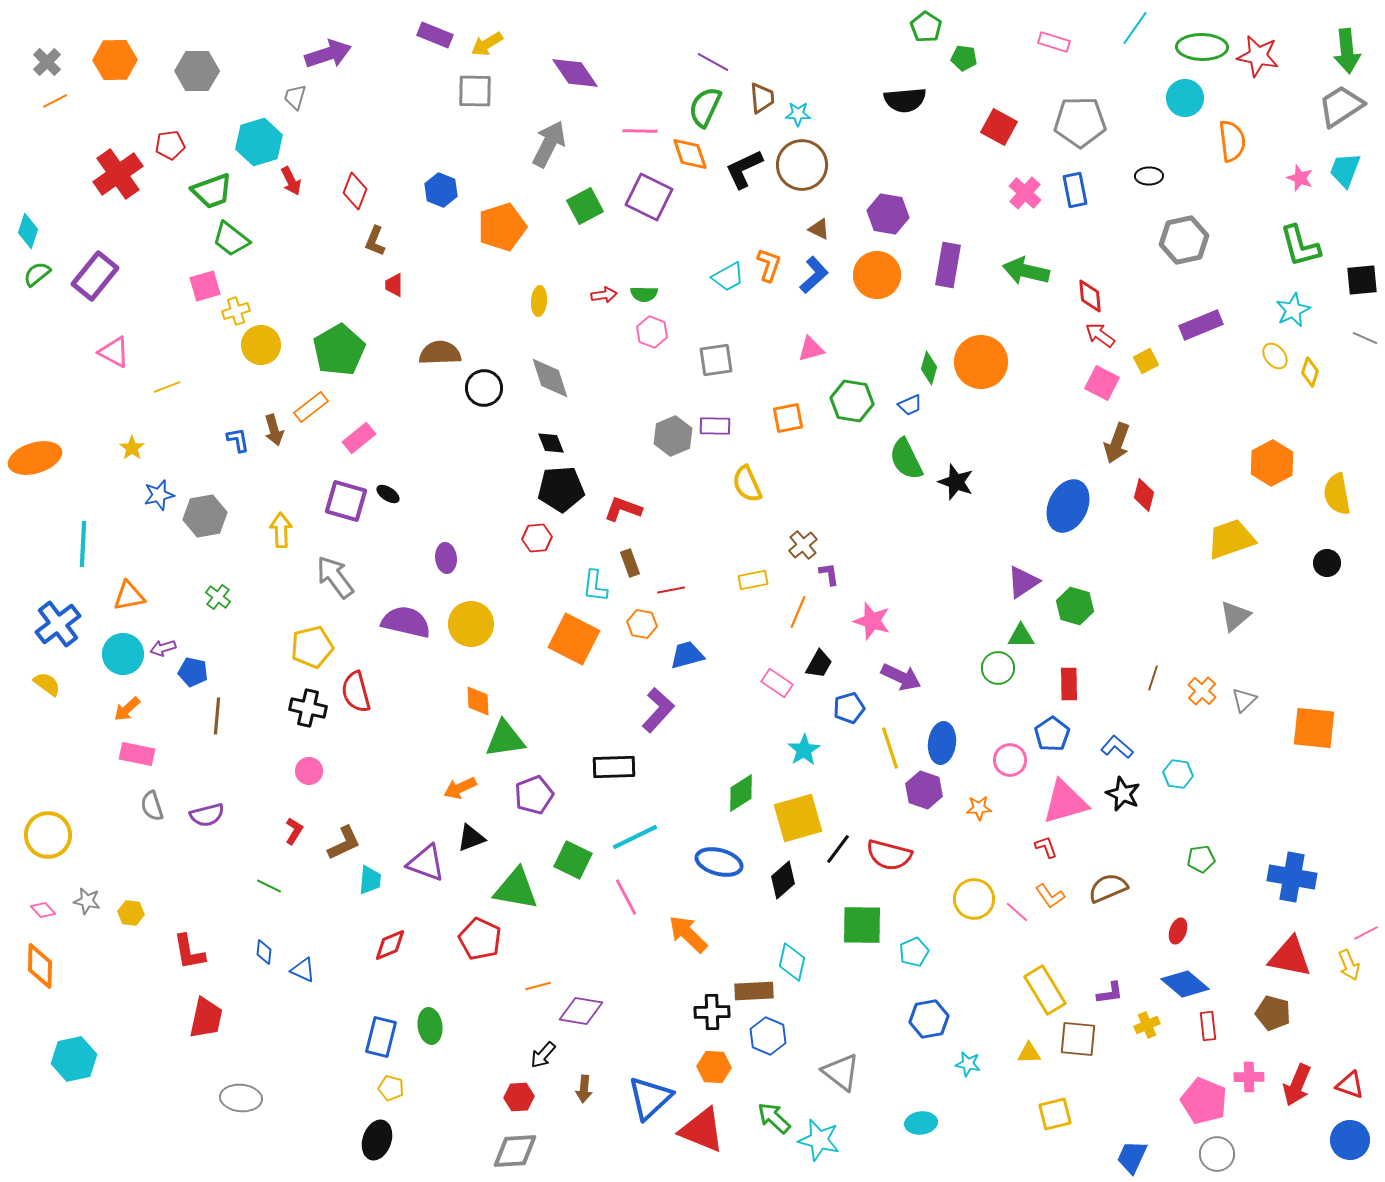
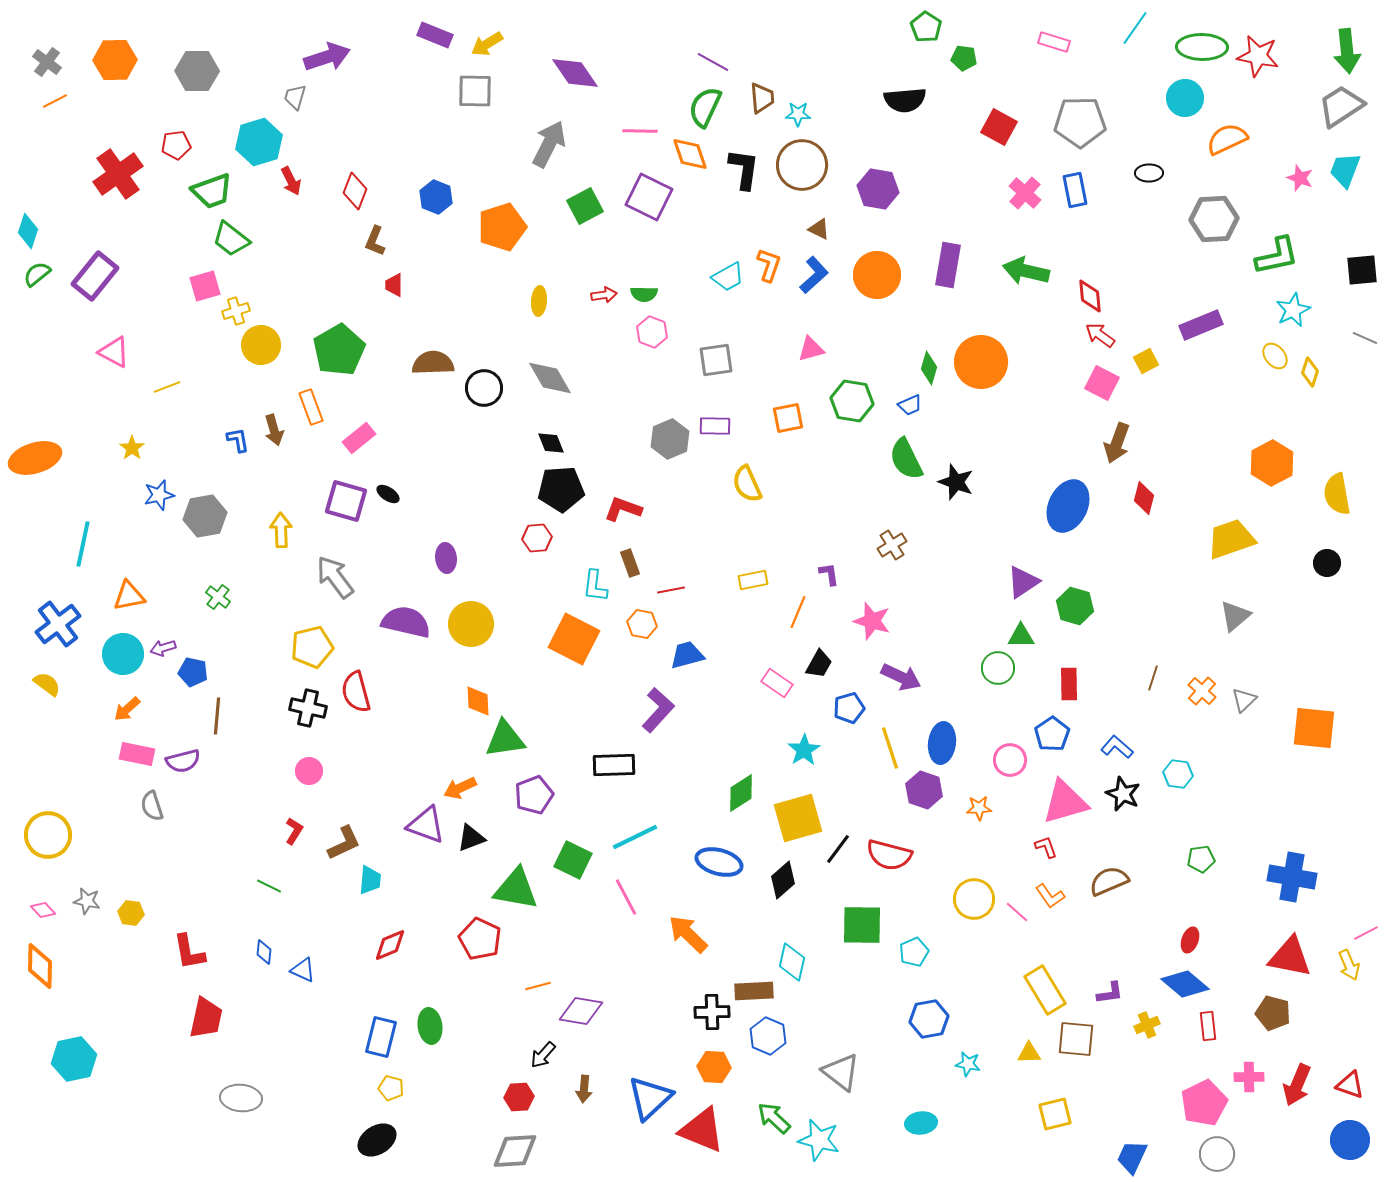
purple arrow at (328, 54): moved 1 px left, 3 px down
gray cross at (47, 62): rotated 8 degrees counterclockwise
orange semicircle at (1232, 141): moved 5 px left, 2 px up; rotated 108 degrees counterclockwise
red pentagon at (170, 145): moved 6 px right
black L-shape at (744, 169): rotated 123 degrees clockwise
black ellipse at (1149, 176): moved 3 px up
blue hexagon at (441, 190): moved 5 px left, 7 px down
purple hexagon at (888, 214): moved 10 px left, 25 px up
gray hexagon at (1184, 240): moved 30 px right, 21 px up; rotated 9 degrees clockwise
green L-shape at (1300, 246): moved 23 px left, 10 px down; rotated 87 degrees counterclockwise
black square at (1362, 280): moved 10 px up
brown semicircle at (440, 353): moved 7 px left, 10 px down
gray diamond at (550, 378): rotated 12 degrees counterclockwise
orange rectangle at (311, 407): rotated 72 degrees counterclockwise
gray hexagon at (673, 436): moved 3 px left, 3 px down
red diamond at (1144, 495): moved 3 px down
cyan line at (83, 544): rotated 9 degrees clockwise
brown cross at (803, 545): moved 89 px right; rotated 8 degrees clockwise
black rectangle at (614, 767): moved 2 px up
purple semicircle at (207, 815): moved 24 px left, 54 px up
purple triangle at (426, 863): moved 38 px up
brown semicircle at (1108, 888): moved 1 px right, 7 px up
red ellipse at (1178, 931): moved 12 px right, 9 px down
brown square at (1078, 1039): moved 2 px left
pink pentagon at (1204, 1101): moved 2 px down; rotated 24 degrees clockwise
black ellipse at (377, 1140): rotated 39 degrees clockwise
